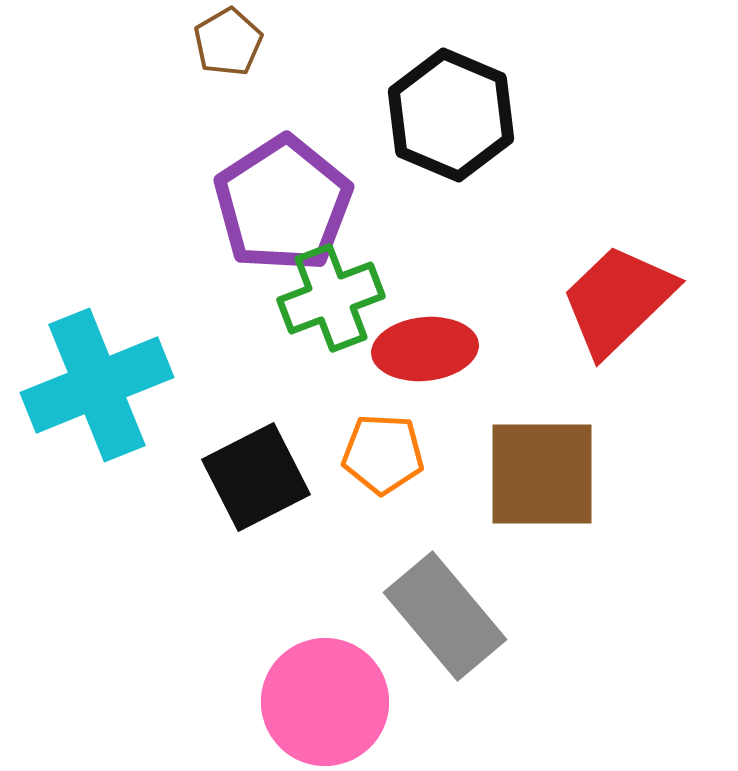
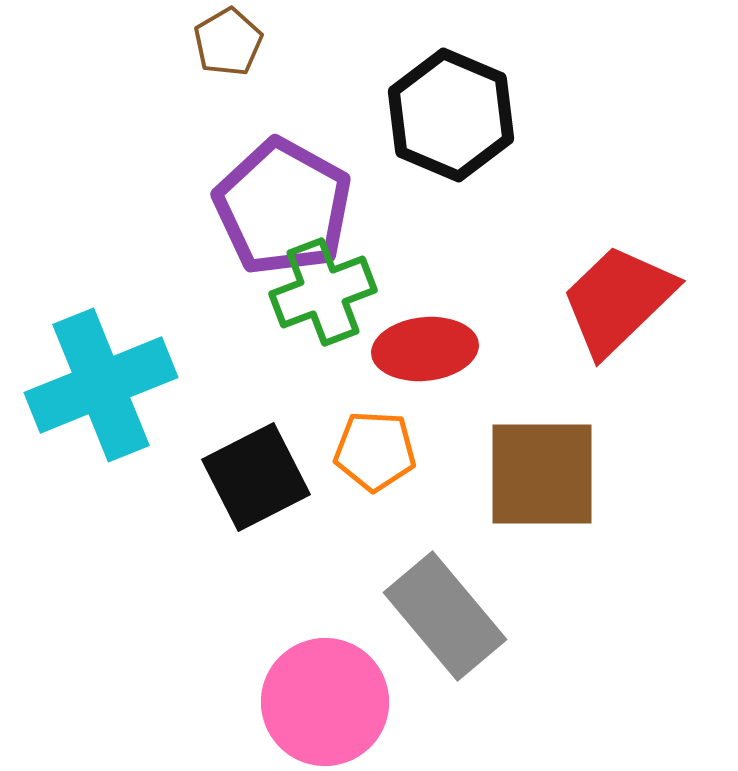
purple pentagon: moved 3 px down; rotated 10 degrees counterclockwise
green cross: moved 8 px left, 6 px up
cyan cross: moved 4 px right
orange pentagon: moved 8 px left, 3 px up
